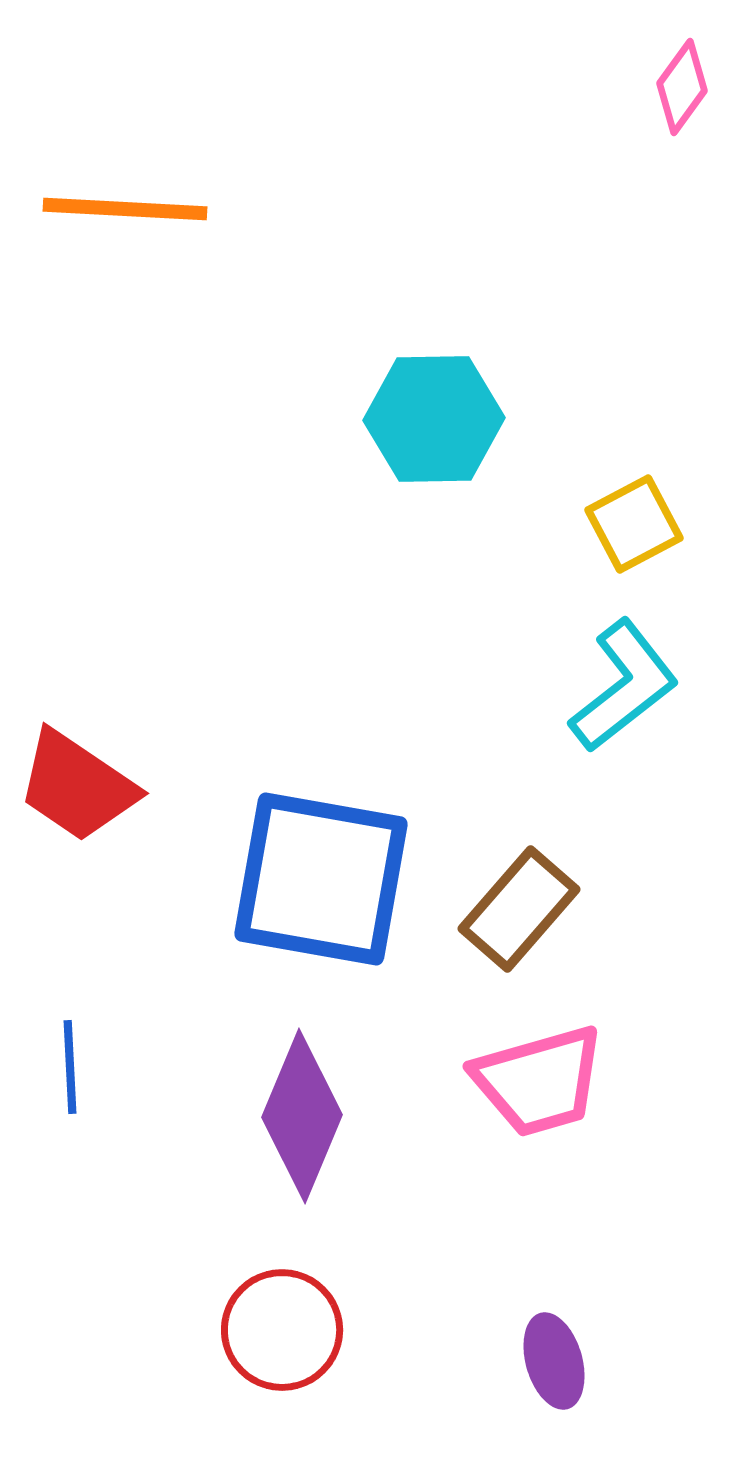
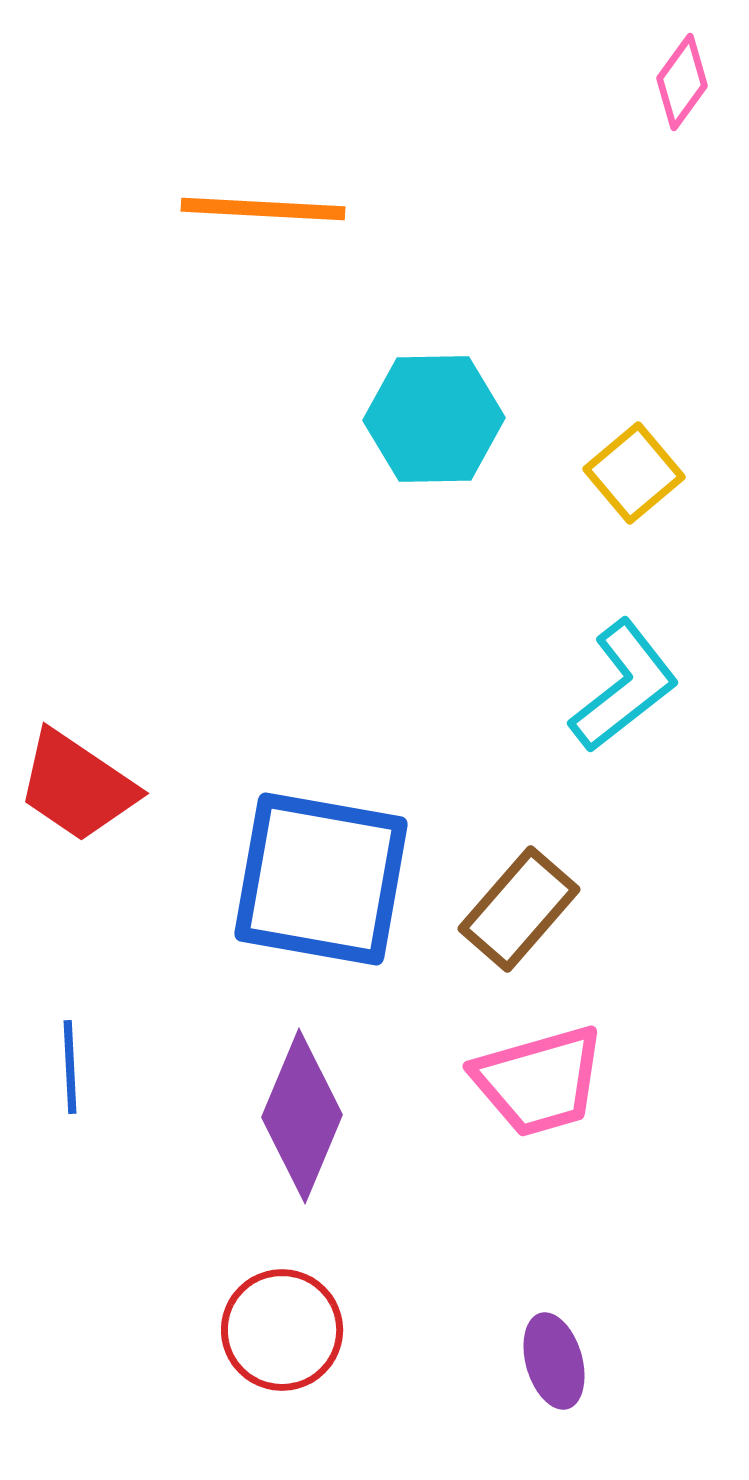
pink diamond: moved 5 px up
orange line: moved 138 px right
yellow square: moved 51 px up; rotated 12 degrees counterclockwise
